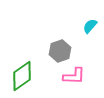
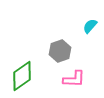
pink L-shape: moved 3 px down
